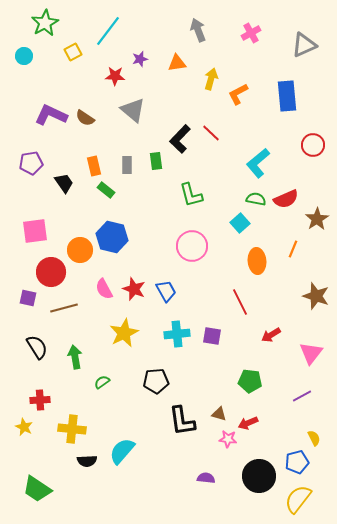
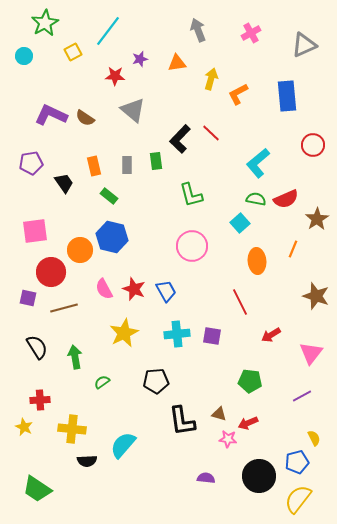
green rectangle at (106, 190): moved 3 px right, 6 px down
cyan semicircle at (122, 451): moved 1 px right, 6 px up
